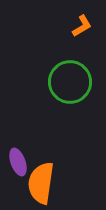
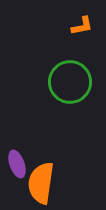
orange L-shape: rotated 20 degrees clockwise
purple ellipse: moved 1 px left, 2 px down
